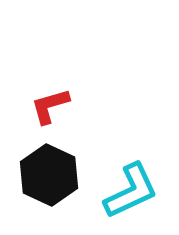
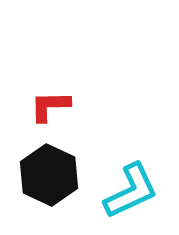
red L-shape: rotated 15 degrees clockwise
